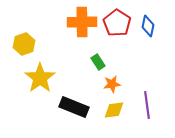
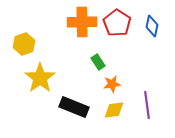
blue diamond: moved 4 px right
